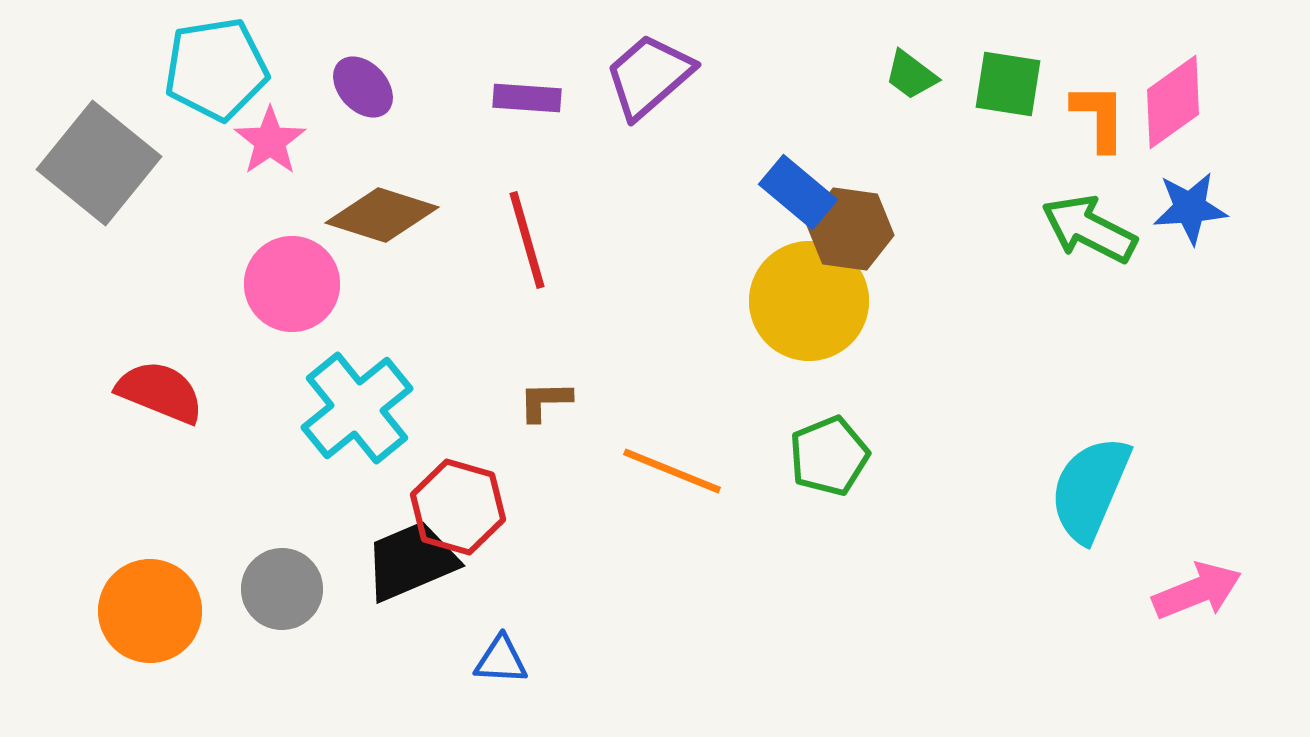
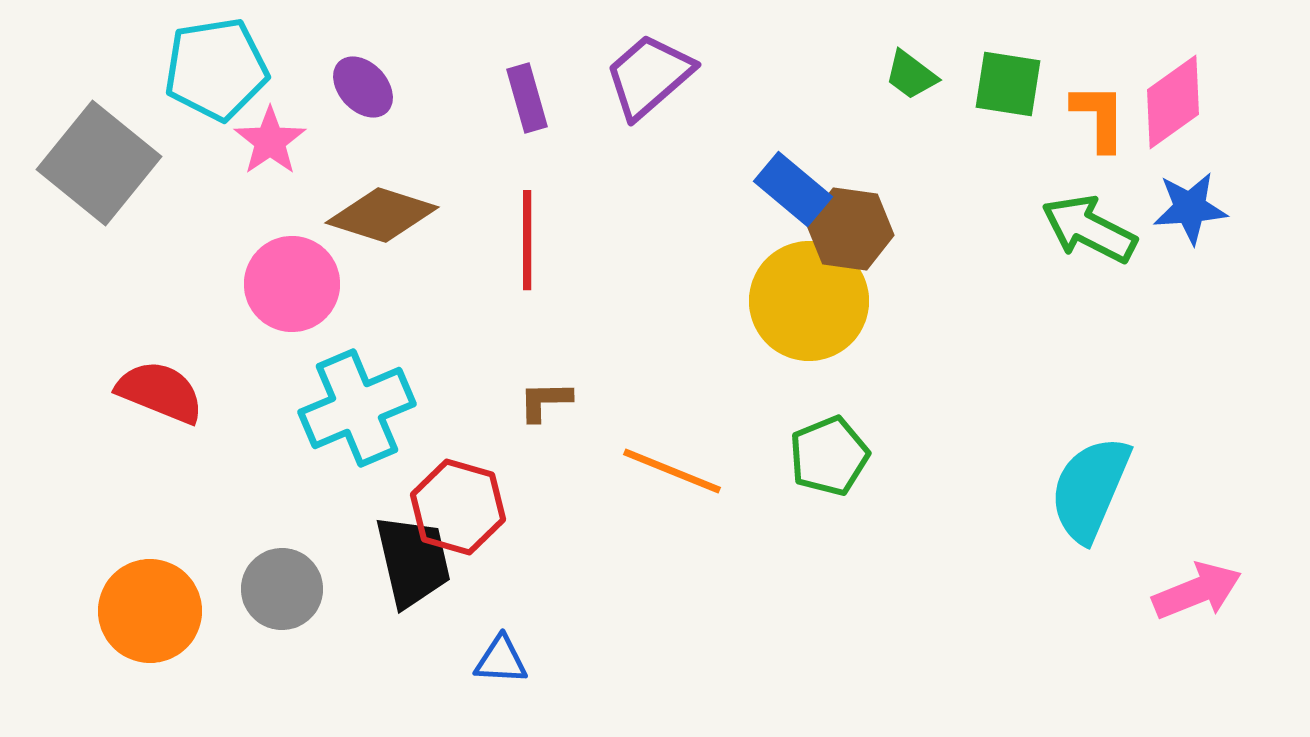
purple rectangle: rotated 70 degrees clockwise
blue rectangle: moved 5 px left, 3 px up
red line: rotated 16 degrees clockwise
cyan cross: rotated 16 degrees clockwise
black trapezoid: moved 2 px right; rotated 100 degrees clockwise
